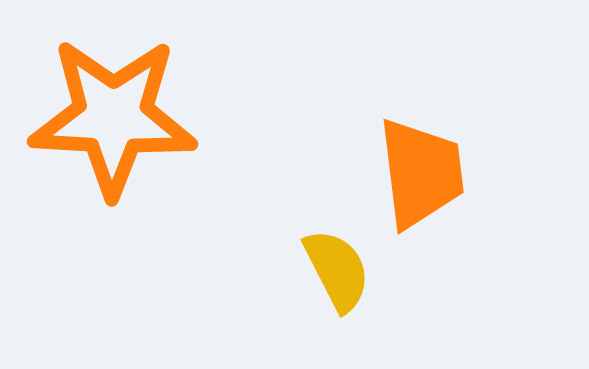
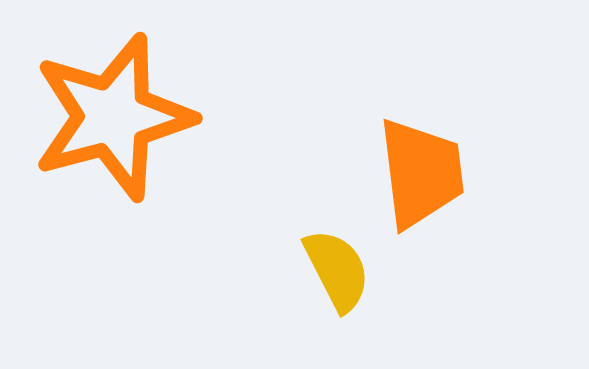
orange star: rotated 18 degrees counterclockwise
